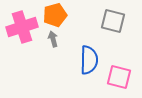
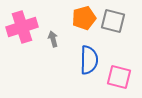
orange pentagon: moved 29 px right, 3 px down
